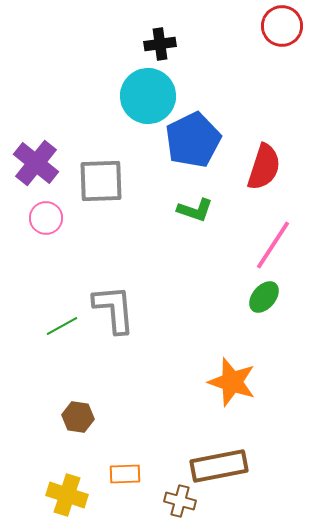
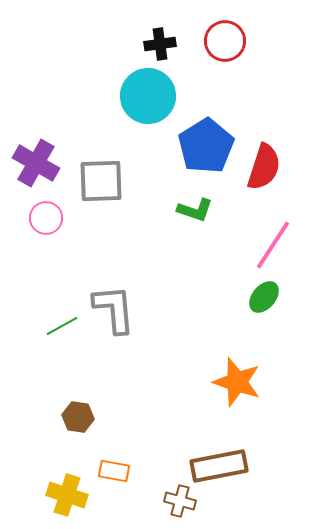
red circle: moved 57 px left, 15 px down
blue pentagon: moved 13 px right, 6 px down; rotated 6 degrees counterclockwise
purple cross: rotated 9 degrees counterclockwise
orange star: moved 5 px right
orange rectangle: moved 11 px left, 3 px up; rotated 12 degrees clockwise
